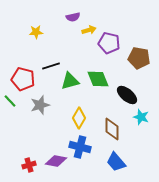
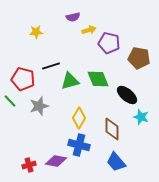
gray star: moved 1 px left, 1 px down
blue cross: moved 1 px left, 2 px up
